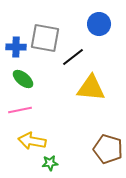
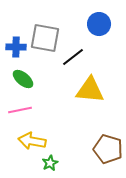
yellow triangle: moved 1 px left, 2 px down
green star: rotated 21 degrees counterclockwise
